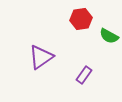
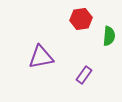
green semicircle: rotated 114 degrees counterclockwise
purple triangle: rotated 24 degrees clockwise
